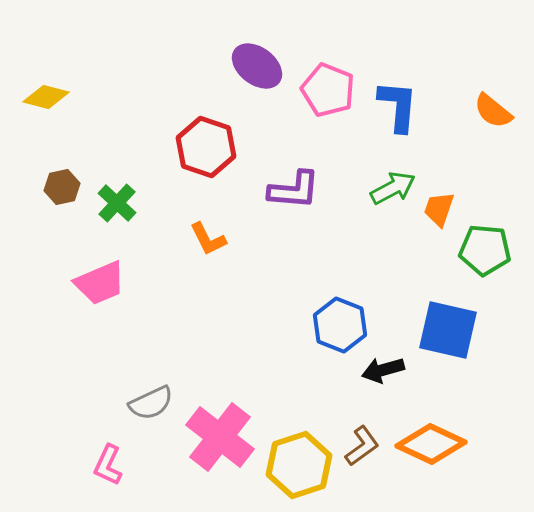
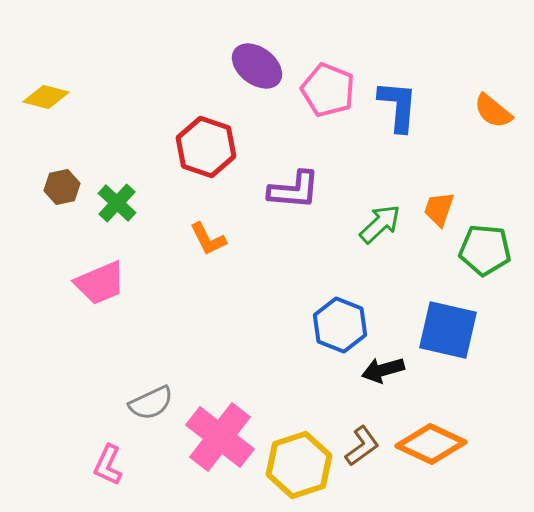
green arrow: moved 13 px left, 36 px down; rotated 15 degrees counterclockwise
